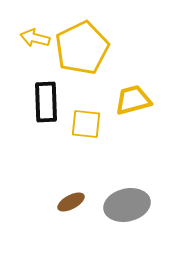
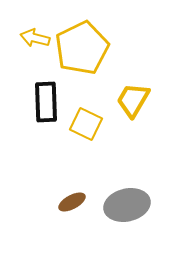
yellow trapezoid: rotated 45 degrees counterclockwise
yellow square: rotated 20 degrees clockwise
brown ellipse: moved 1 px right
